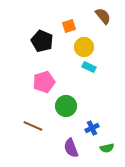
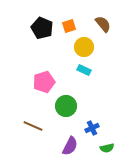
brown semicircle: moved 8 px down
black pentagon: moved 13 px up
cyan rectangle: moved 5 px left, 3 px down
purple semicircle: moved 1 px left, 2 px up; rotated 132 degrees counterclockwise
